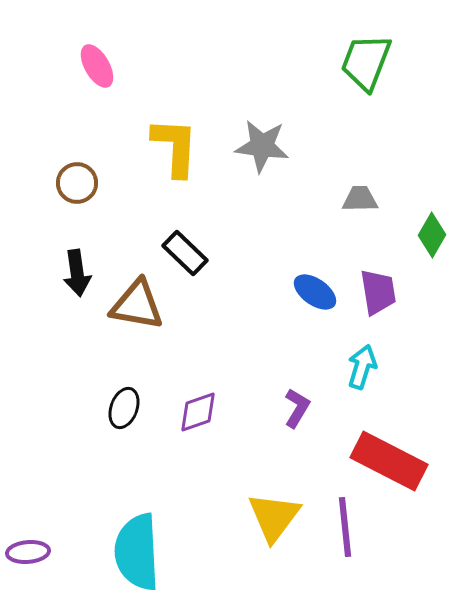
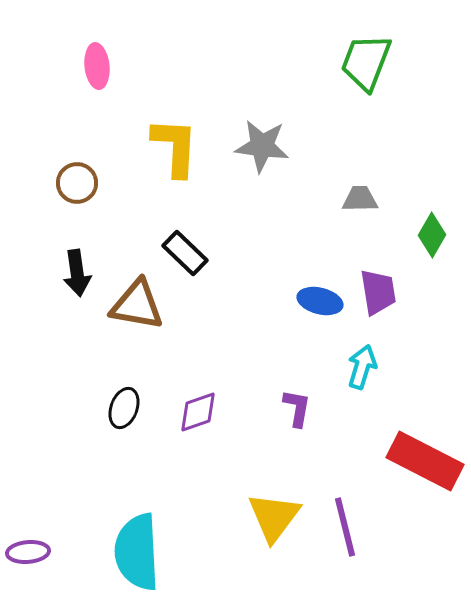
pink ellipse: rotated 24 degrees clockwise
blue ellipse: moved 5 px right, 9 px down; rotated 21 degrees counterclockwise
purple L-shape: rotated 21 degrees counterclockwise
red rectangle: moved 36 px right
purple line: rotated 8 degrees counterclockwise
